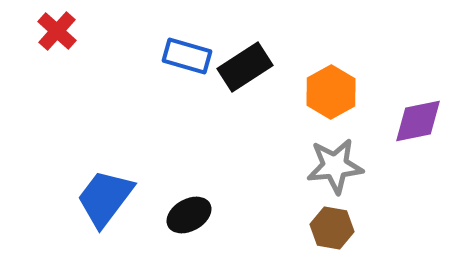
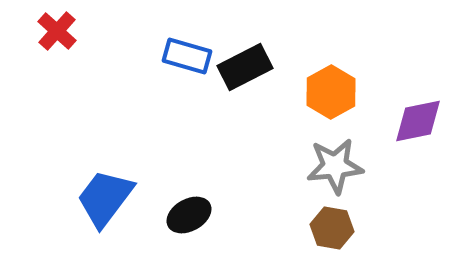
black rectangle: rotated 6 degrees clockwise
